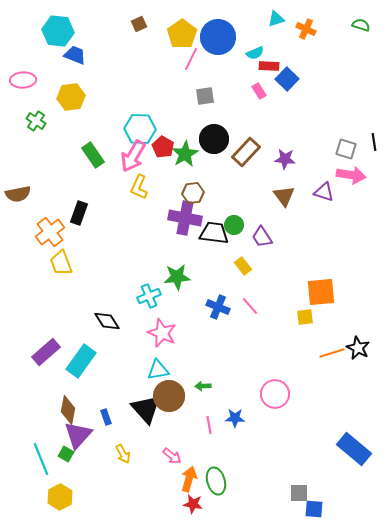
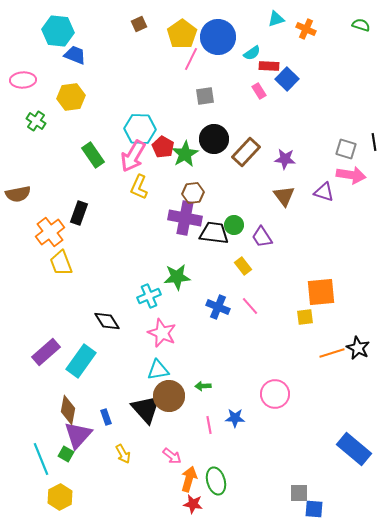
cyan semicircle at (255, 53): moved 3 px left; rotated 12 degrees counterclockwise
